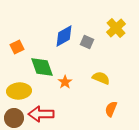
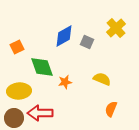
yellow semicircle: moved 1 px right, 1 px down
orange star: rotated 24 degrees clockwise
red arrow: moved 1 px left, 1 px up
